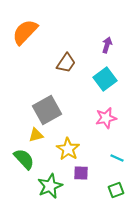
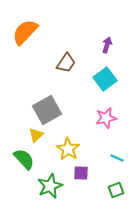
yellow triangle: rotated 28 degrees counterclockwise
